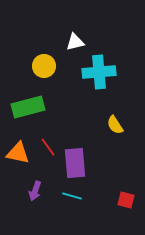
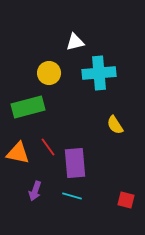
yellow circle: moved 5 px right, 7 px down
cyan cross: moved 1 px down
